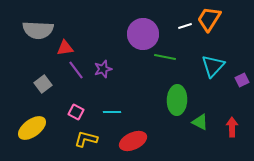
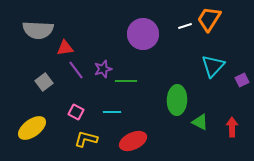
green line: moved 39 px left, 24 px down; rotated 10 degrees counterclockwise
gray square: moved 1 px right, 2 px up
